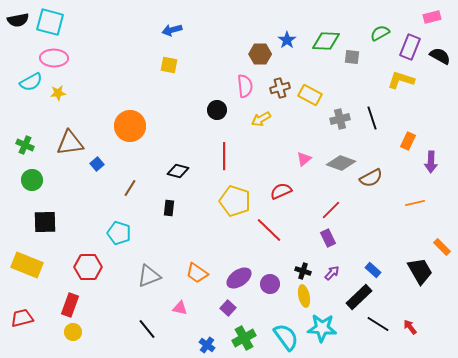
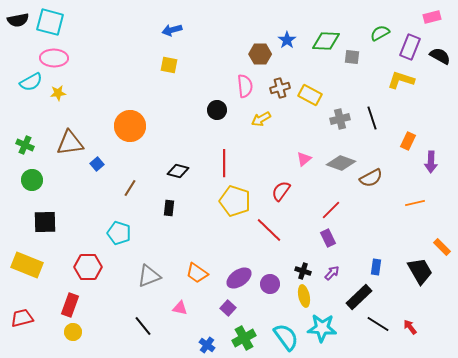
red line at (224, 156): moved 7 px down
red semicircle at (281, 191): rotated 30 degrees counterclockwise
blue rectangle at (373, 270): moved 3 px right, 3 px up; rotated 56 degrees clockwise
black line at (147, 329): moved 4 px left, 3 px up
